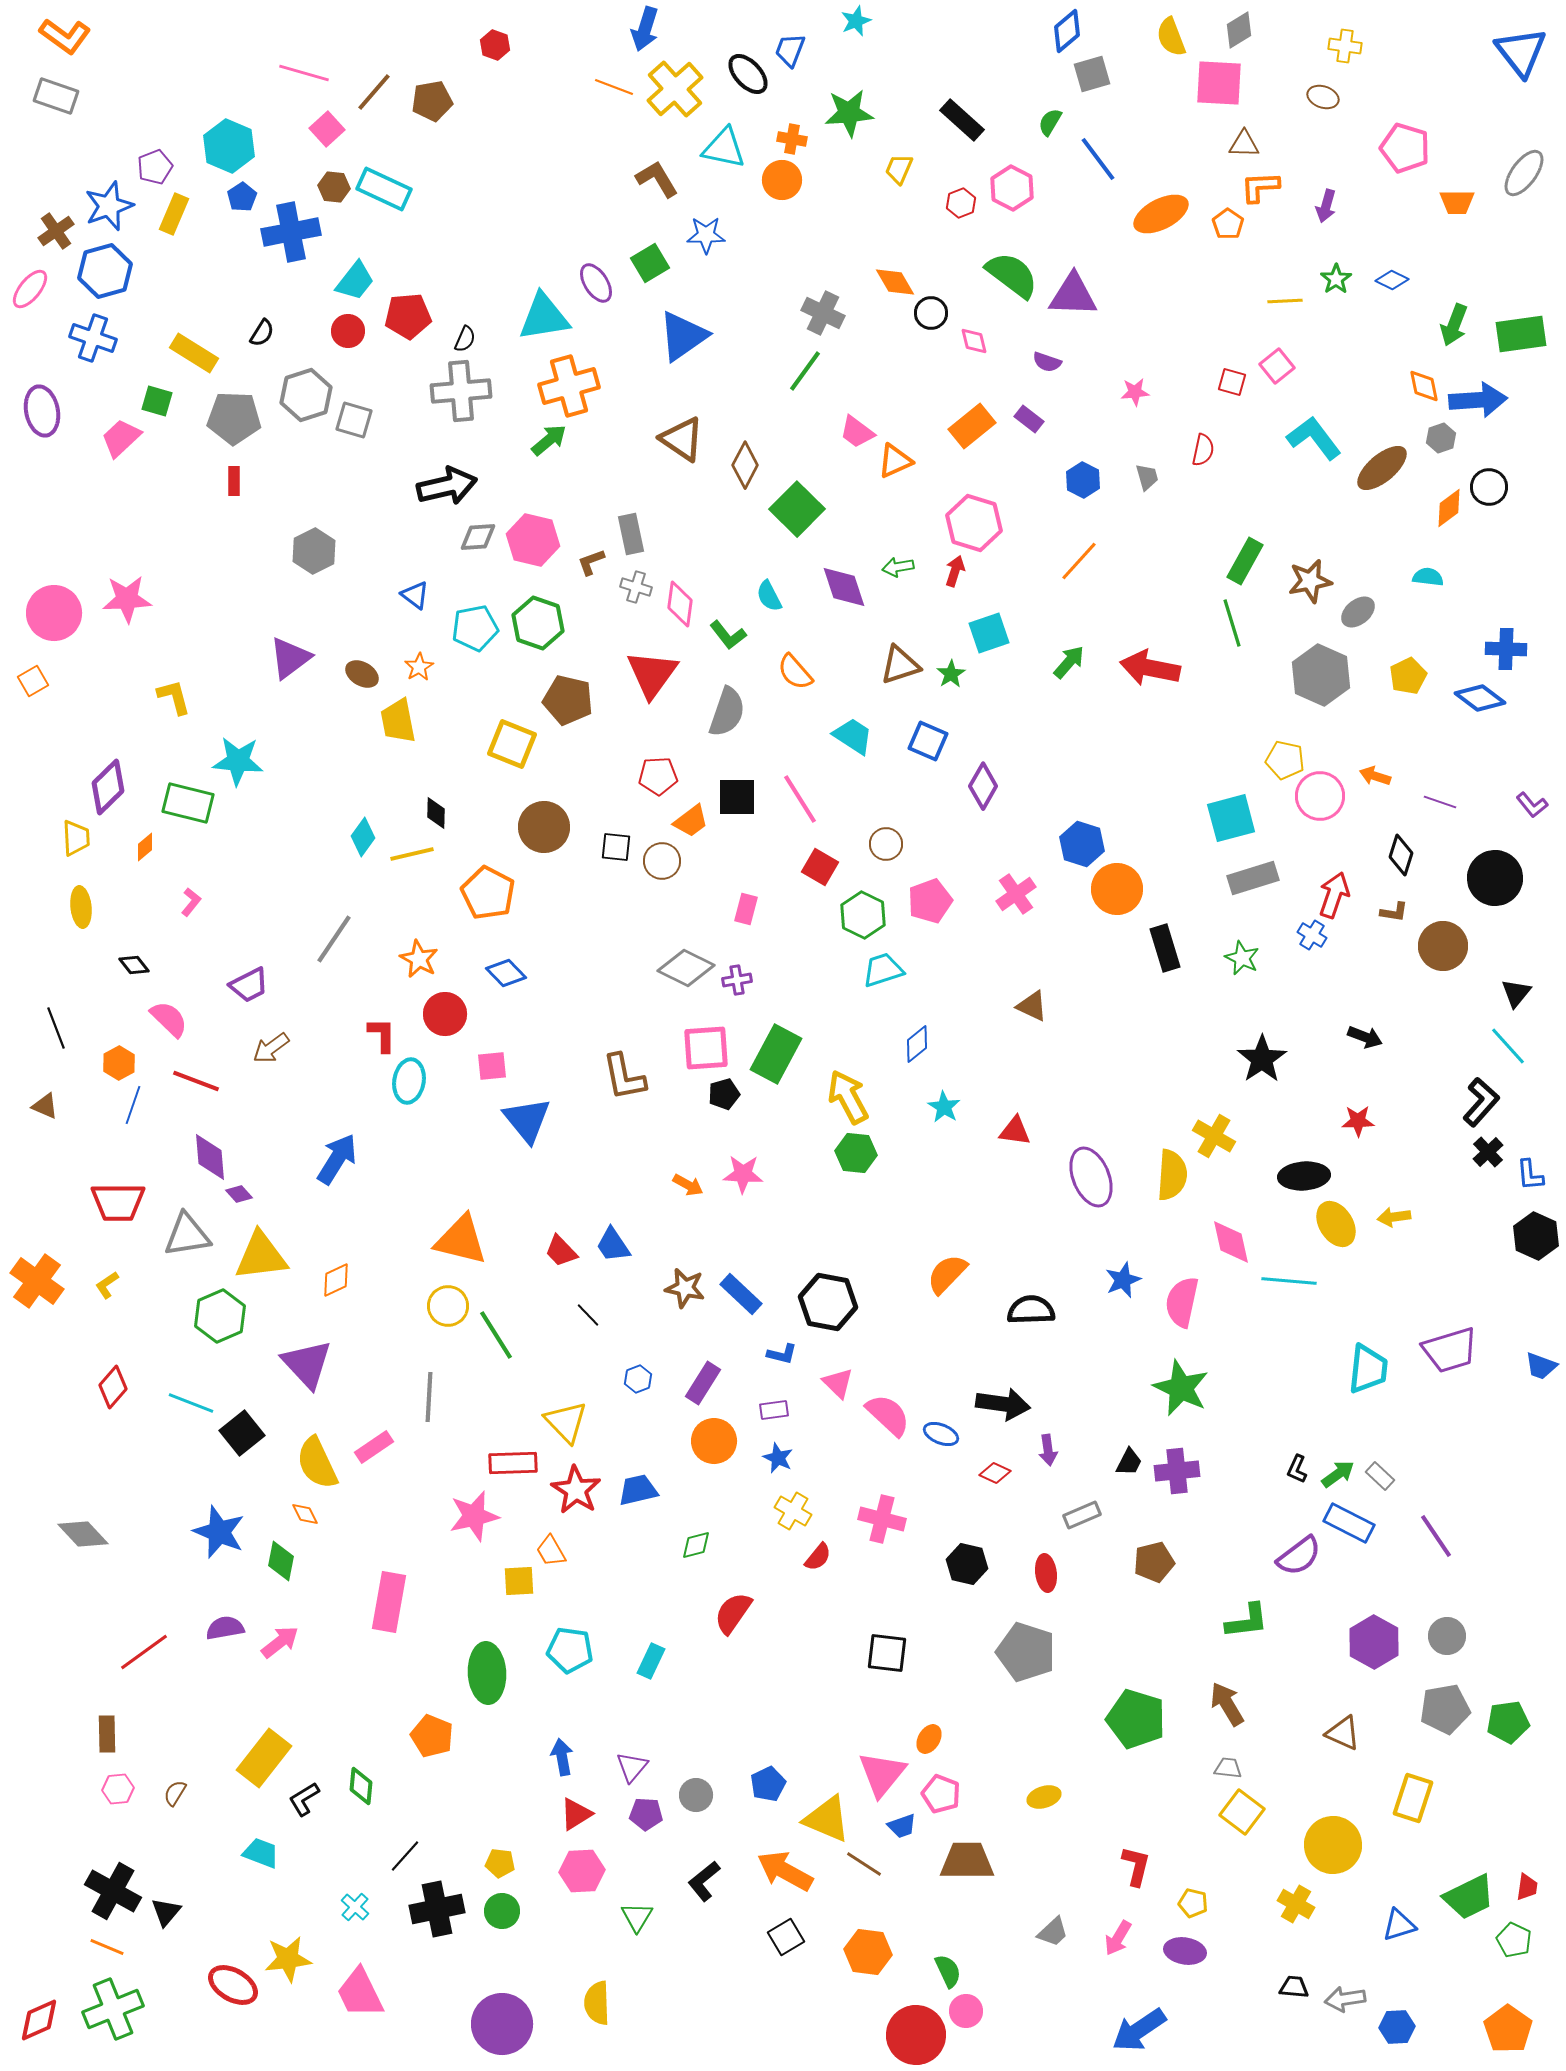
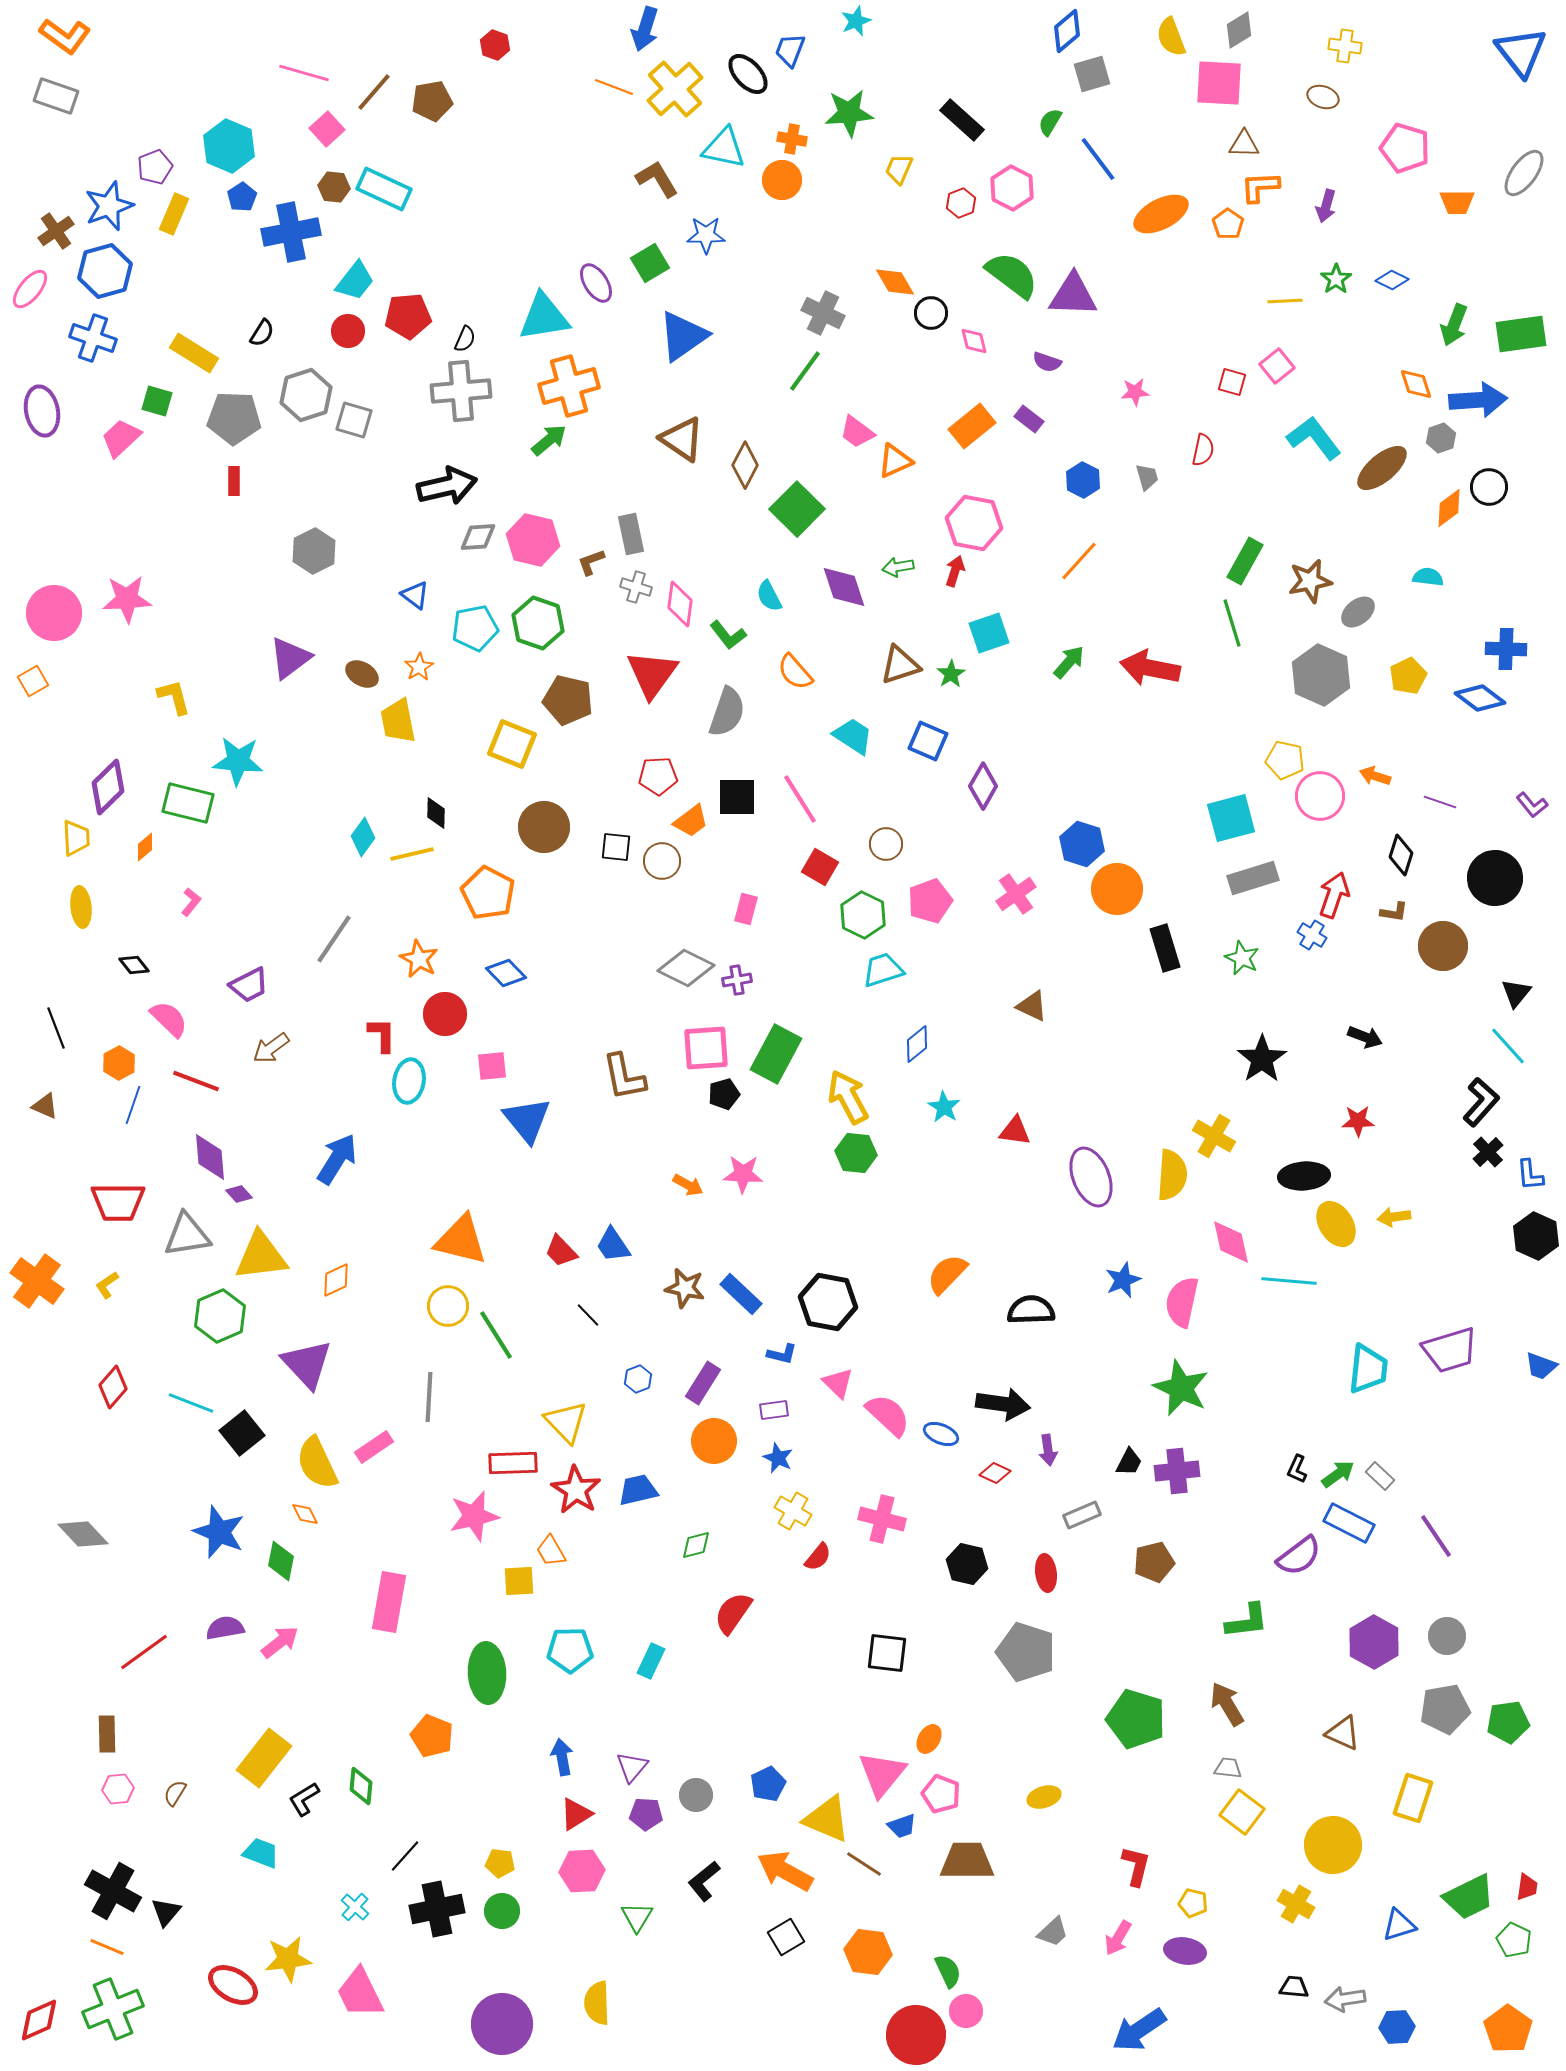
orange diamond at (1424, 386): moved 8 px left, 2 px up; rotated 6 degrees counterclockwise
pink hexagon at (974, 523): rotated 6 degrees counterclockwise
cyan pentagon at (570, 1650): rotated 9 degrees counterclockwise
